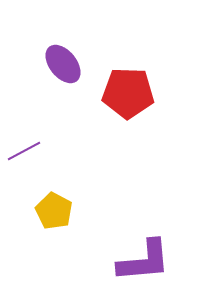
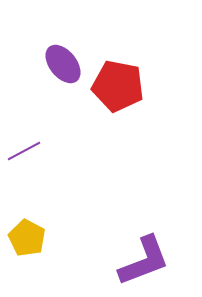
red pentagon: moved 10 px left, 7 px up; rotated 9 degrees clockwise
yellow pentagon: moved 27 px left, 27 px down
purple L-shape: rotated 16 degrees counterclockwise
